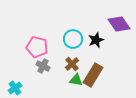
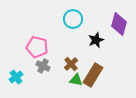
purple diamond: rotated 50 degrees clockwise
cyan circle: moved 20 px up
brown cross: moved 1 px left
cyan cross: moved 1 px right, 11 px up
